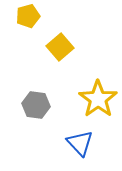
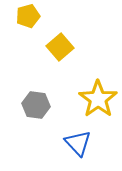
blue triangle: moved 2 px left
